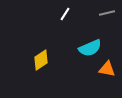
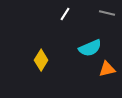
gray line: rotated 28 degrees clockwise
yellow diamond: rotated 25 degrees counterclockwise
orange triangle: rotated 24 degrees counterclockwise
